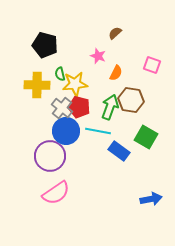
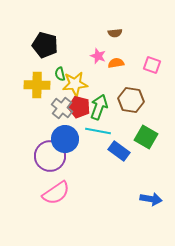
brown semicircle: rotated 144 degrees counterclockwise
orange semicircle: moved 10 px up; rotated 126 degrees counterclockwise
green arrow: moved 11 px left
blue circle: moved 1 px left, 8 px down
blue arrow: rotated 20 degrees clockwise
